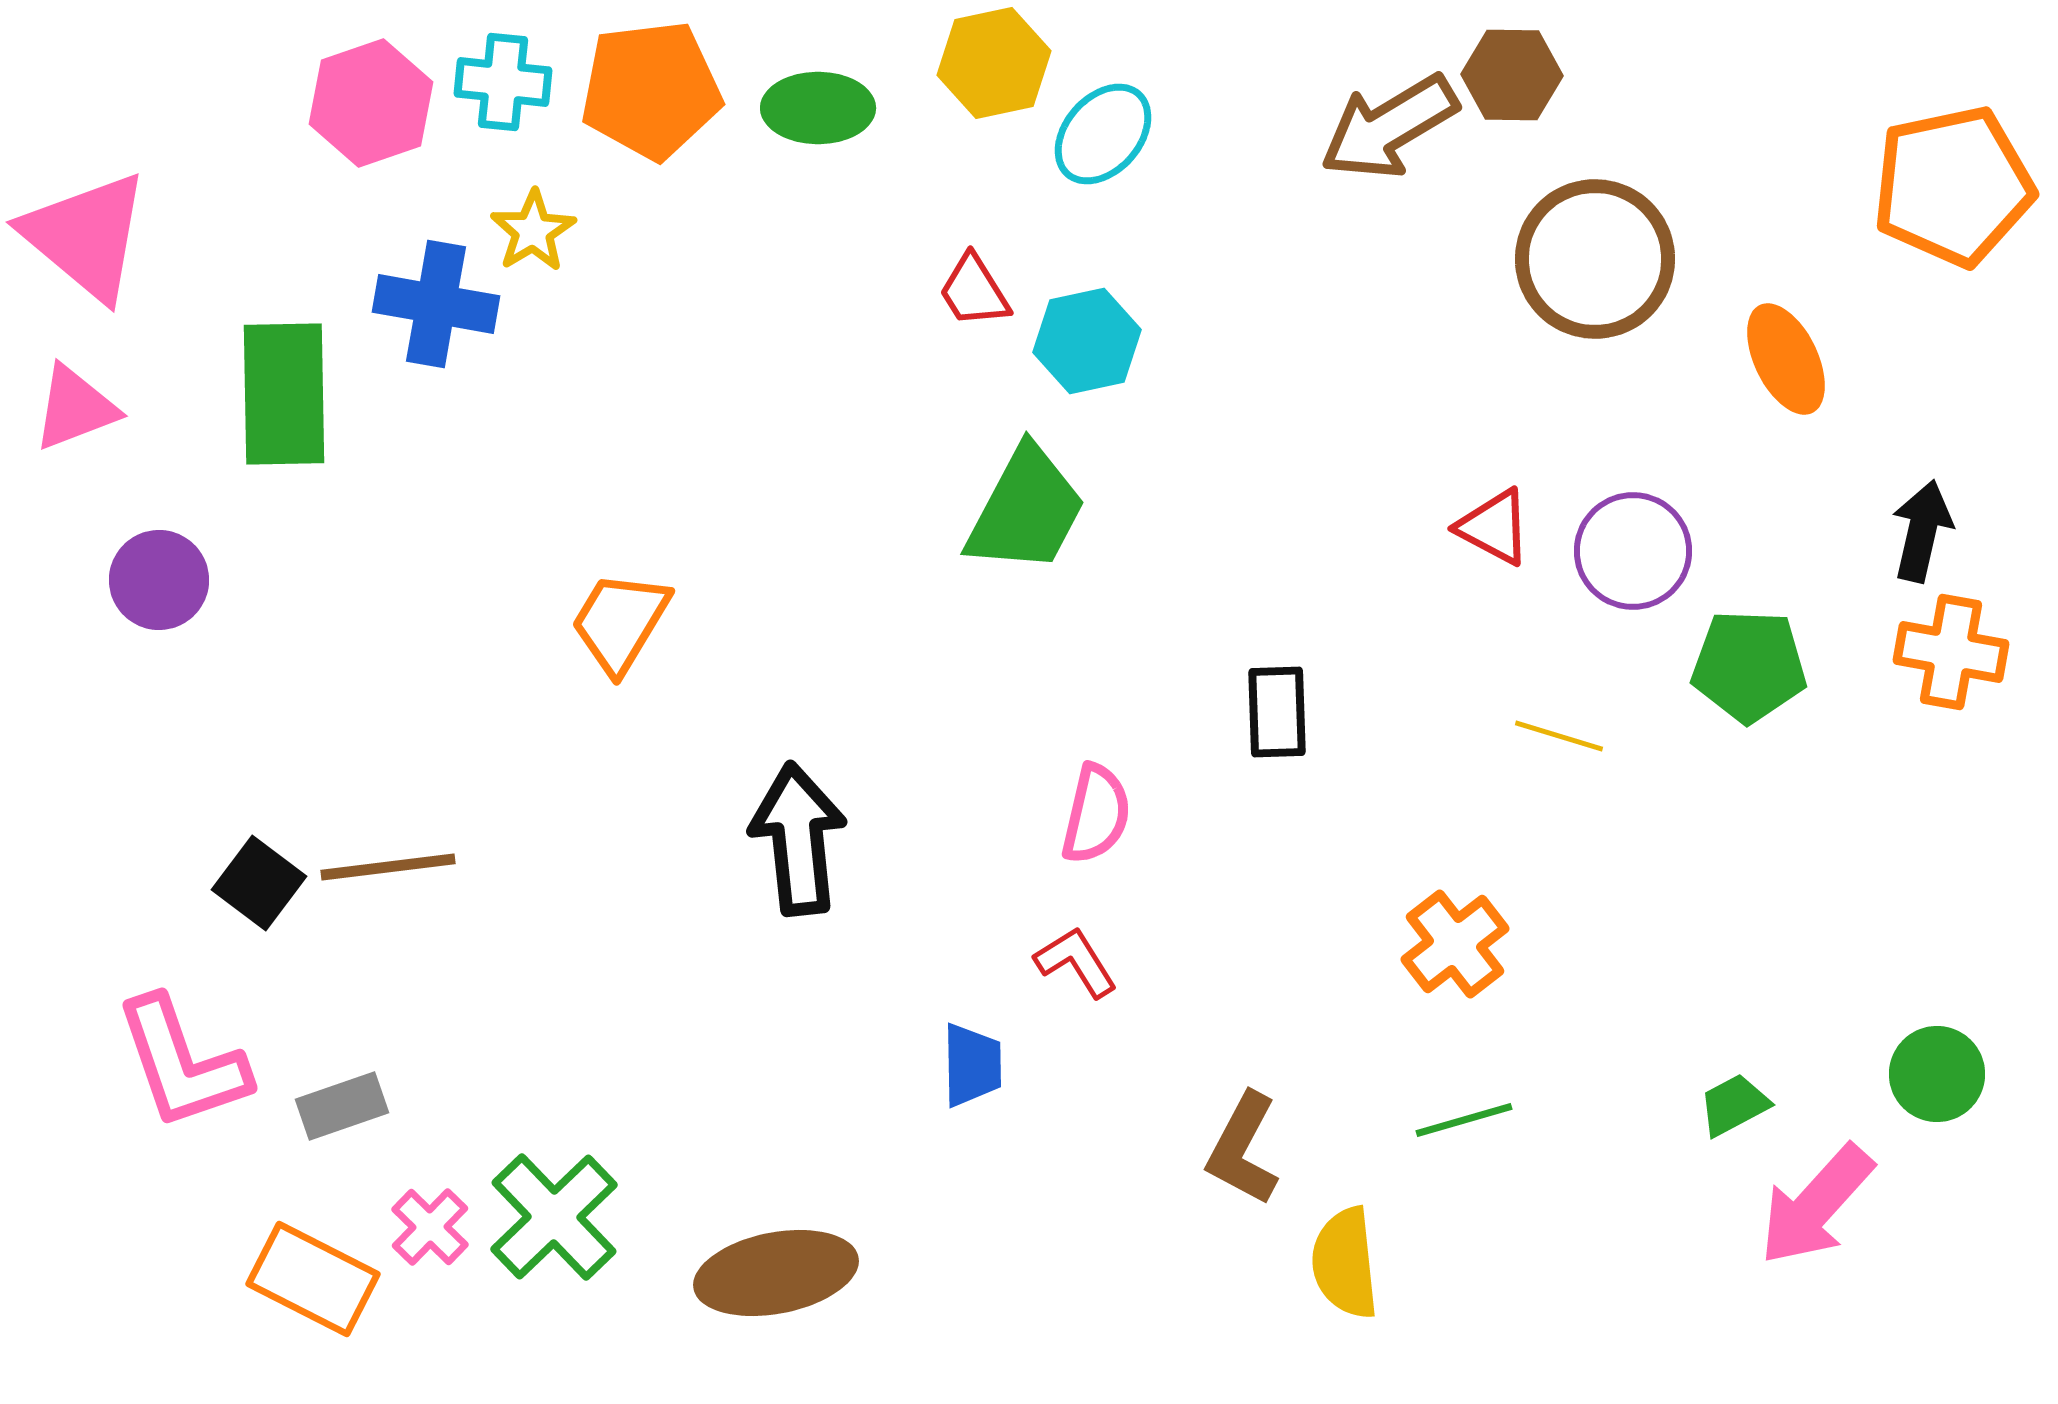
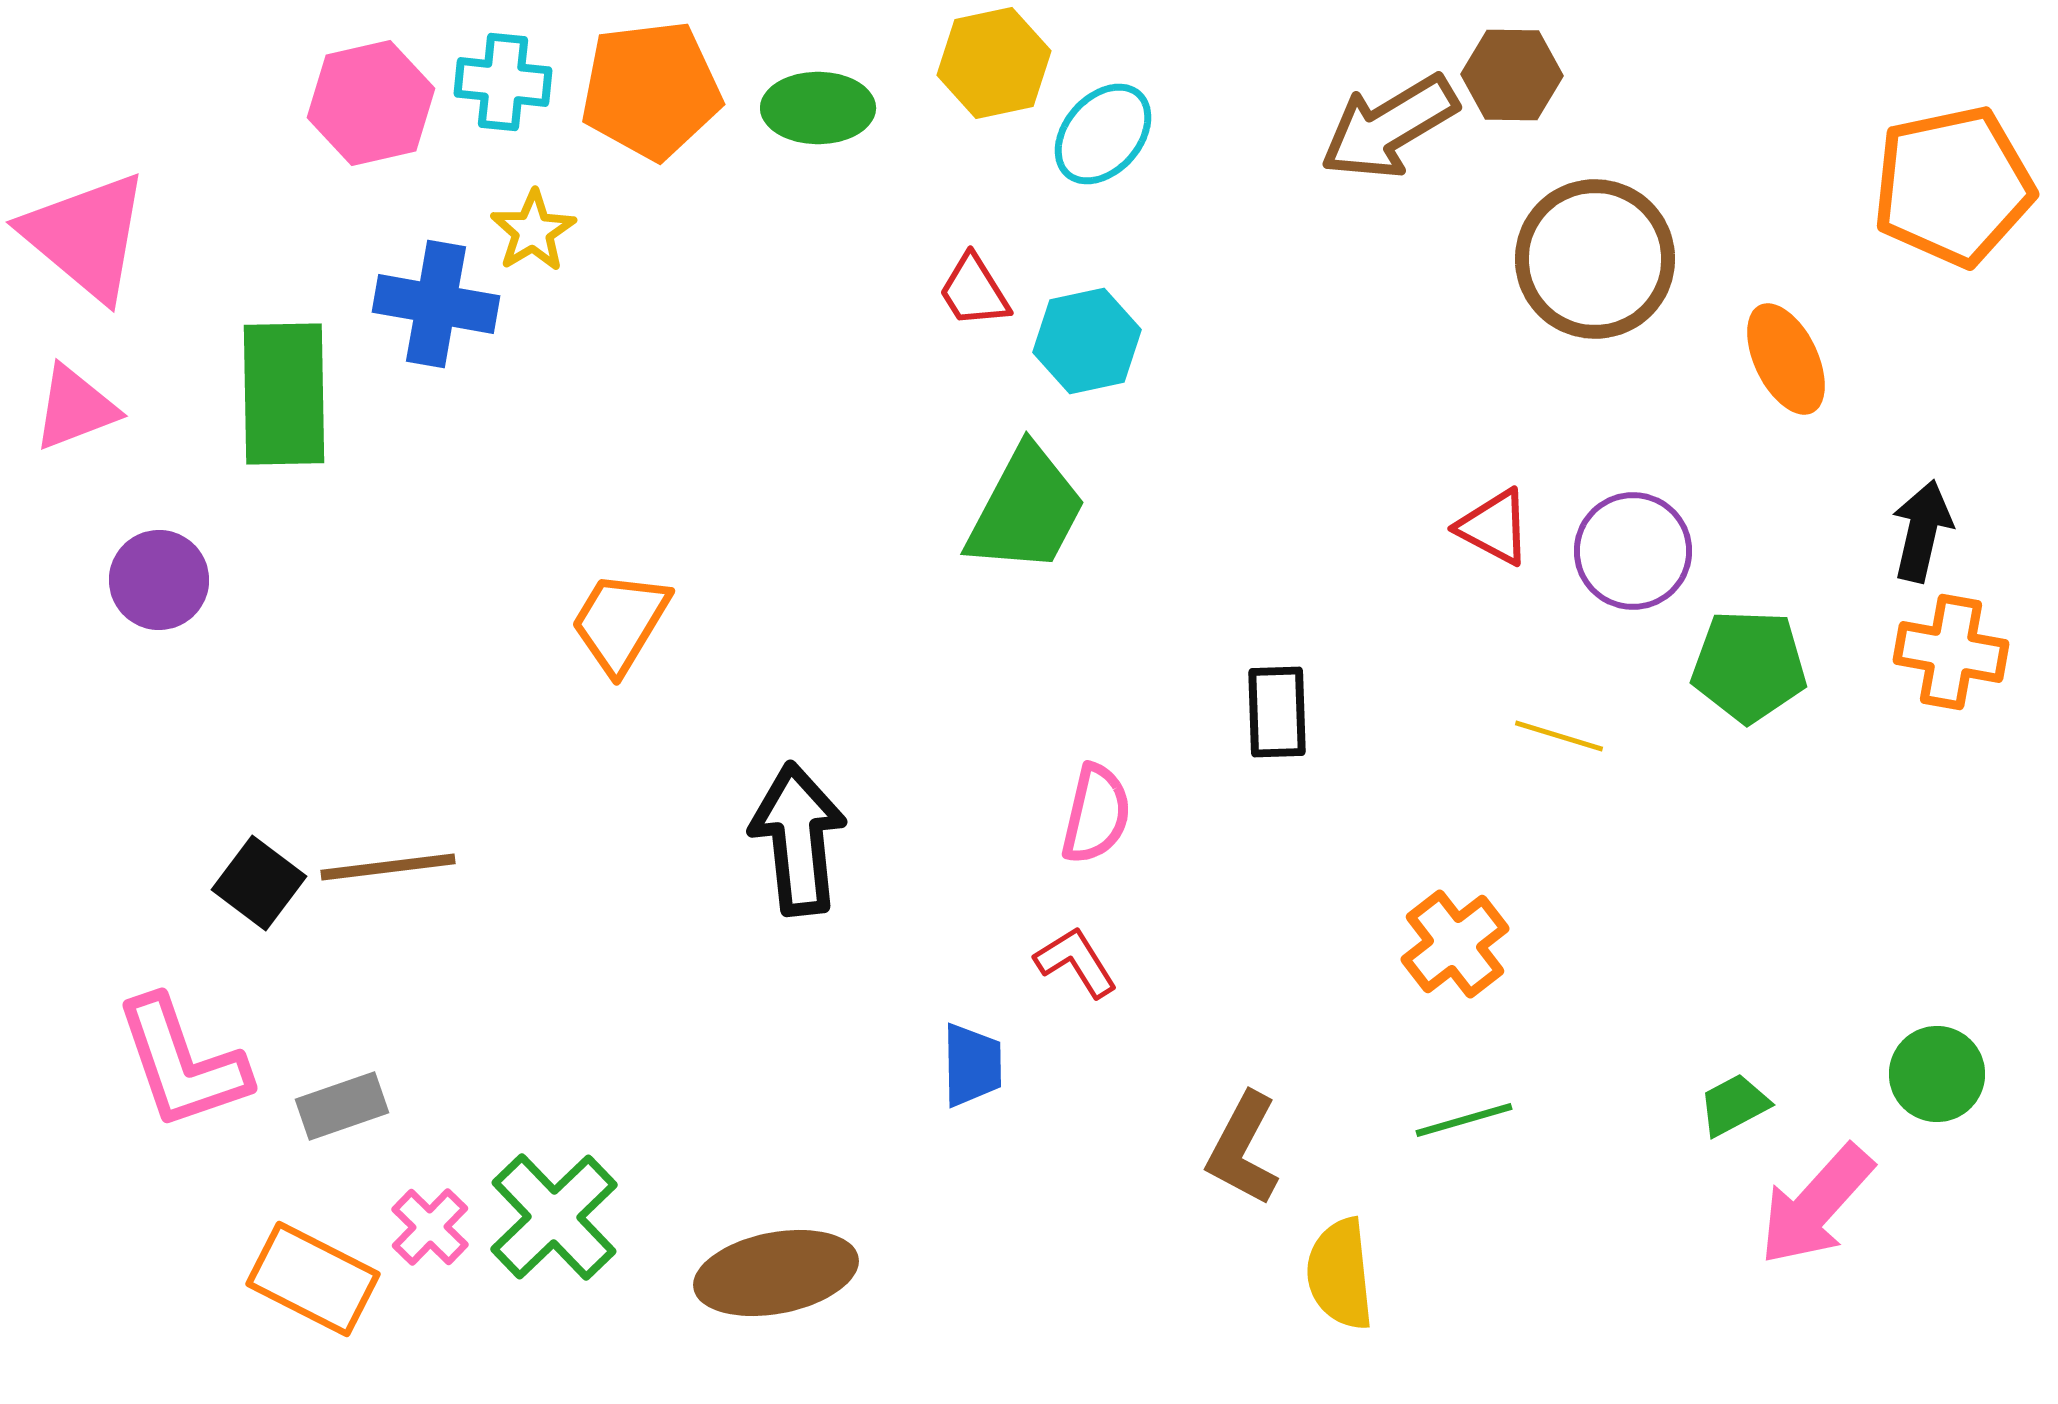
pink hexagon at (371, 103): rotated 6 degrees clockwise
yellow semicircle at (1345, 1263): moved 5 px left, 11 px down
